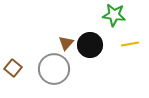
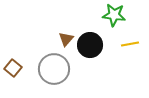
brown triangle: moved 4 px up
